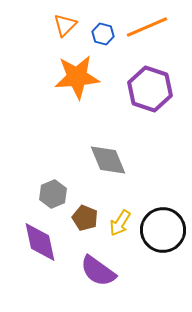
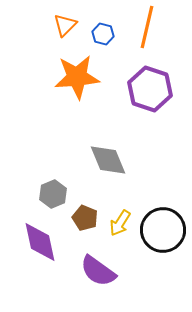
orange line: rotated 54 degrees counterclockwise
